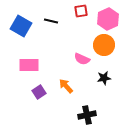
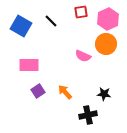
red square: moved 1 px down
black line: rotated 32 degrees clockwise
orange circle: moved 2 px right, 1 px up
pink semicircle: moved 1 px right, 3 px up
black star: moved 16 px down; rotated 16 degrees clockwise
orange arrow: moved 1 px left, 6 px down
purple square: moved 1 px left, 1 px up
black cross: moved 1 px right
